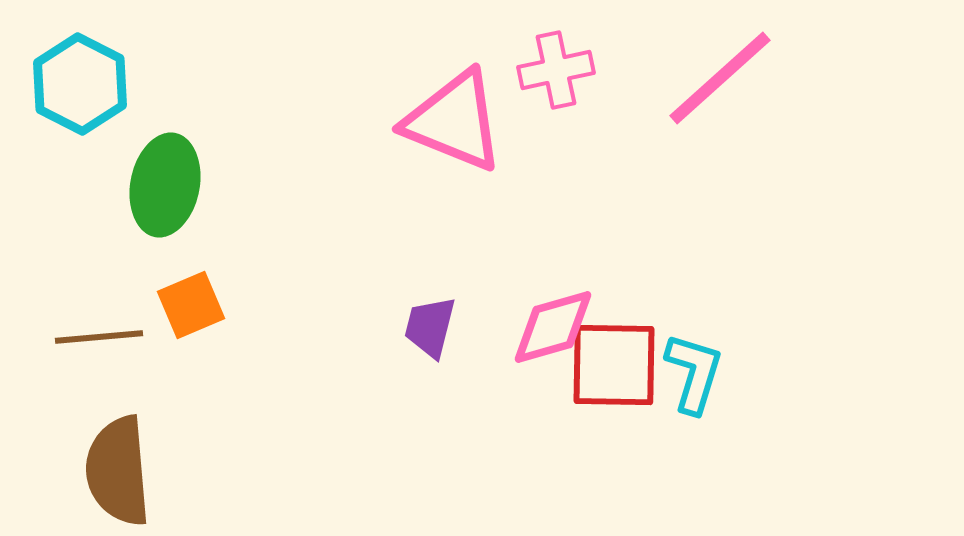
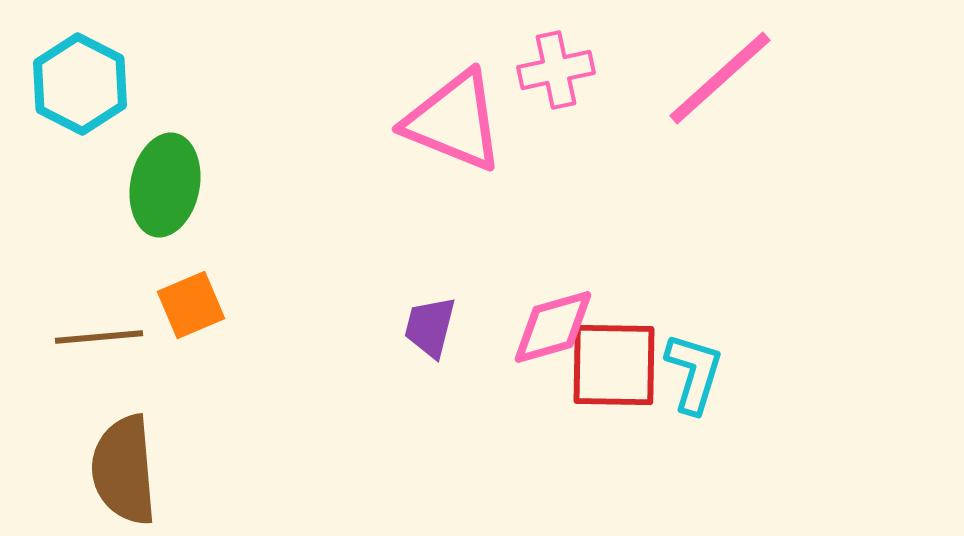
brown semicircle: moved 6 px right, 1 px up
